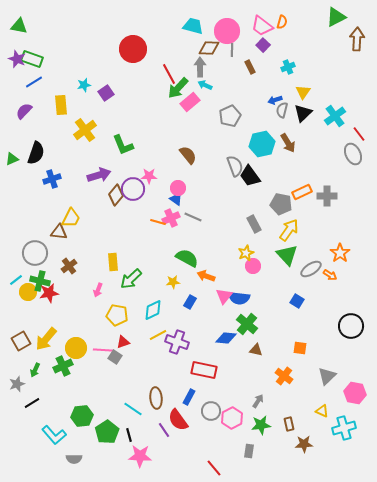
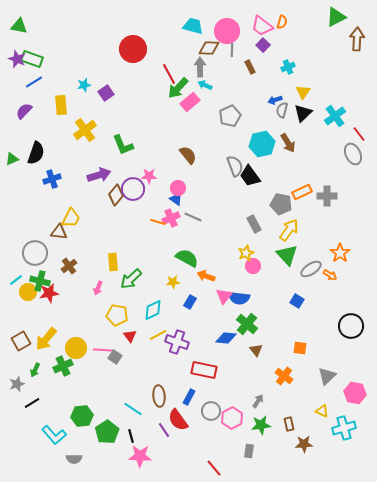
pink arrow at (98, 290): moved 2 px up
red triangle at (123, 342): moved 7 px right, 6 px up; rotated 48 degrees counterclockwise
brown triangle at (256, 350): rotated 40 degrees clockwise
brown ellipse at (156, 398): moved 3 px right, 2 px up
black line at (129, 435): moved 2 px right, 1 px down
